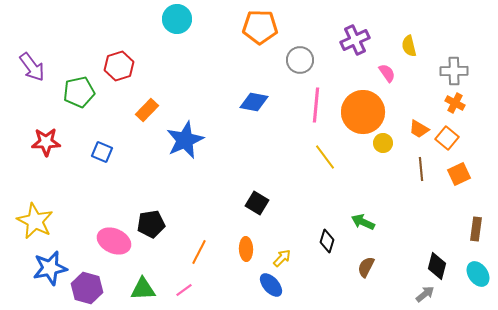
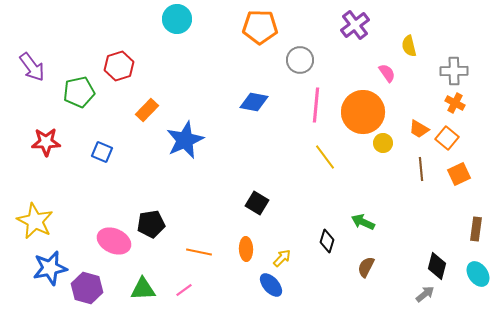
purple cross at (355, 40): moved 15 px up; rotated 12 degrees counterclockwise
orange line at (199, 252): rotated 75 degrees clockwise
